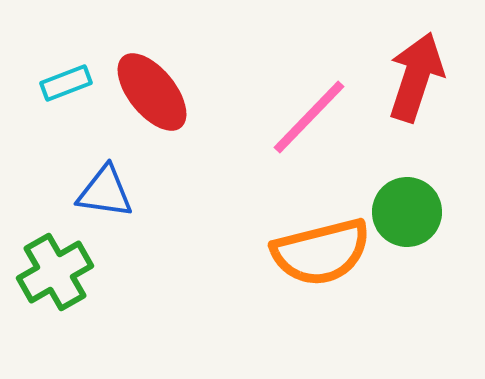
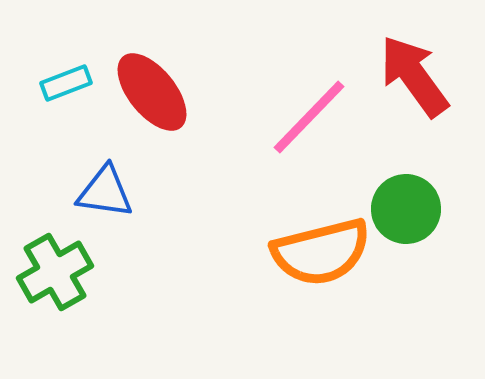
red arrow: moved 2 px left, 1 px up; rotated 54 degrees counterclockwise
green circle: moved 1 px left, 3 px up
